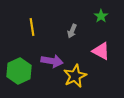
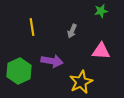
green star: moved 5 px up; rotated 24 degrees clockwise
pink triangle: rotated 24 degrees counterclockwise
yellow star: moved 6 px right, 6 px down
